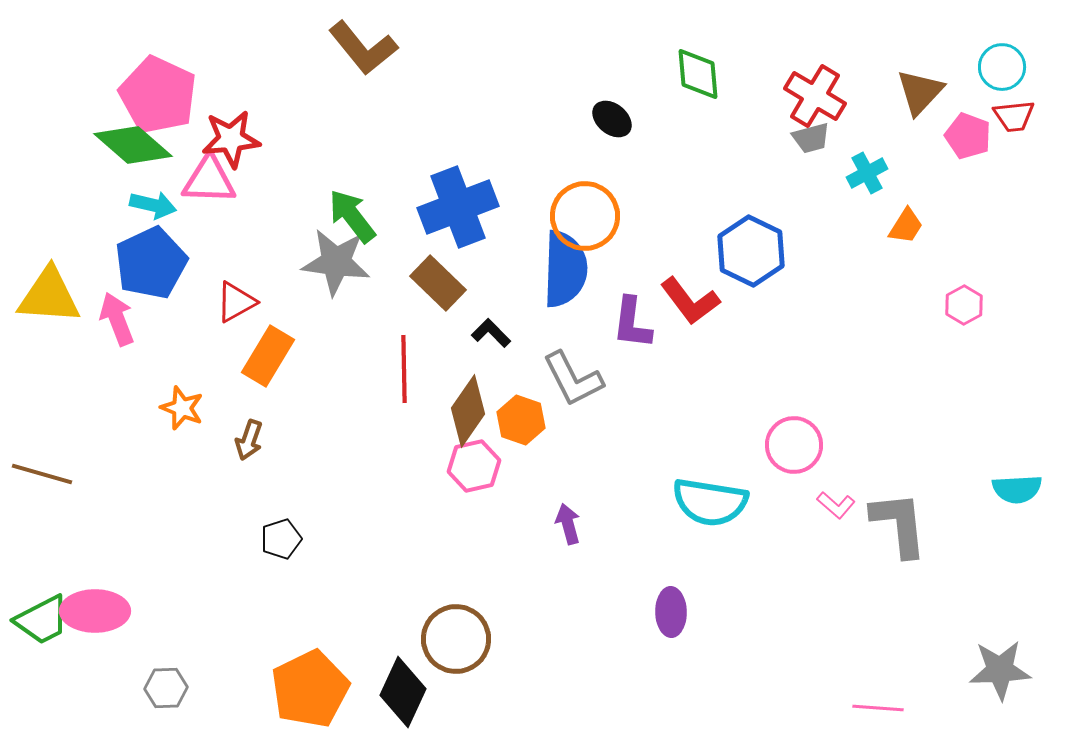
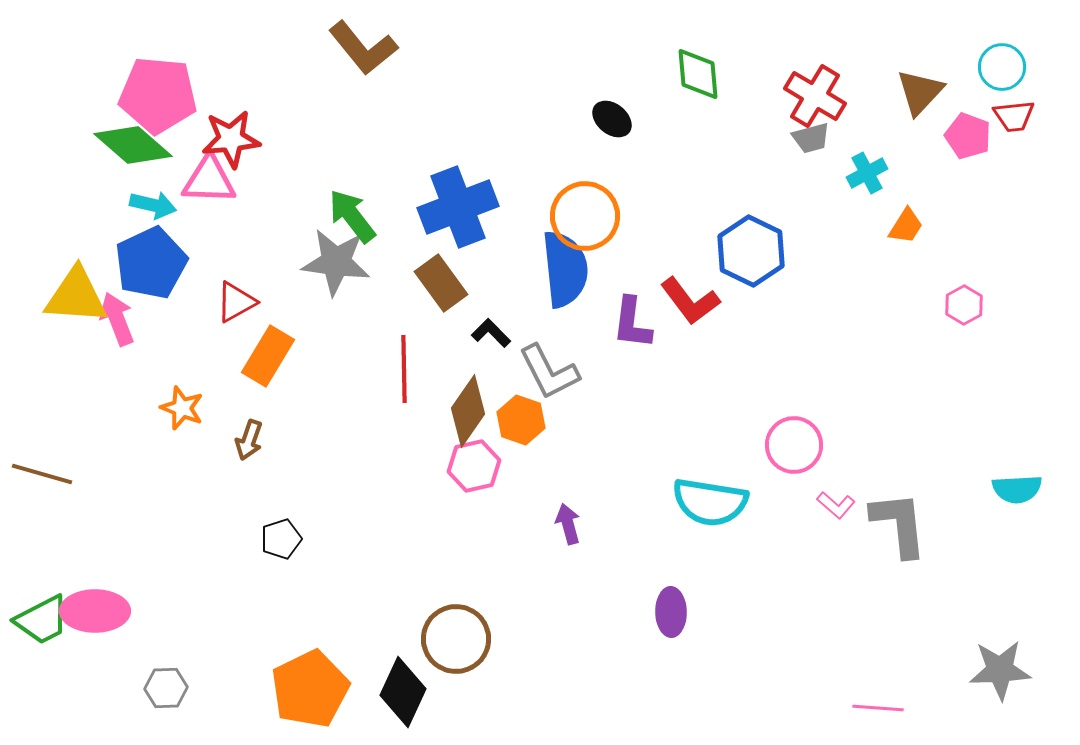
pink pentagon at (158, 95): rotated 20 degrees counterclockwise
blue semicircle at (565, 269): rotated 8 degrees counterclockwise
brown rectangle at (438, 283): moved 3 px right; rotated 10 degrees clockwise
yellow triangle at (49, 296): moved 27 px right
gray L-shape at (573, 379): moved 24 px left, 7 px up
